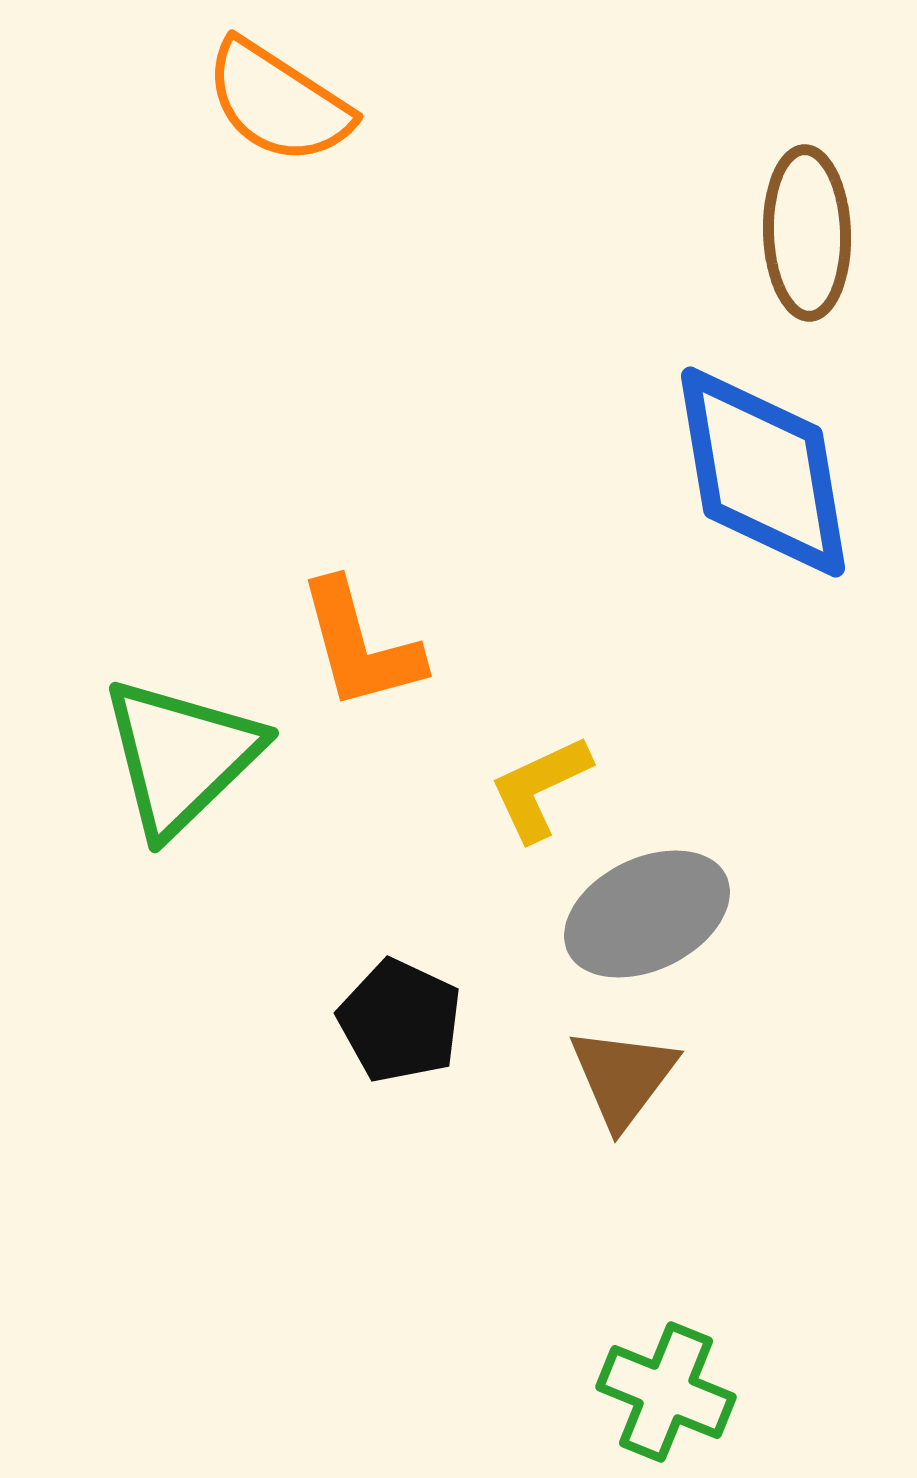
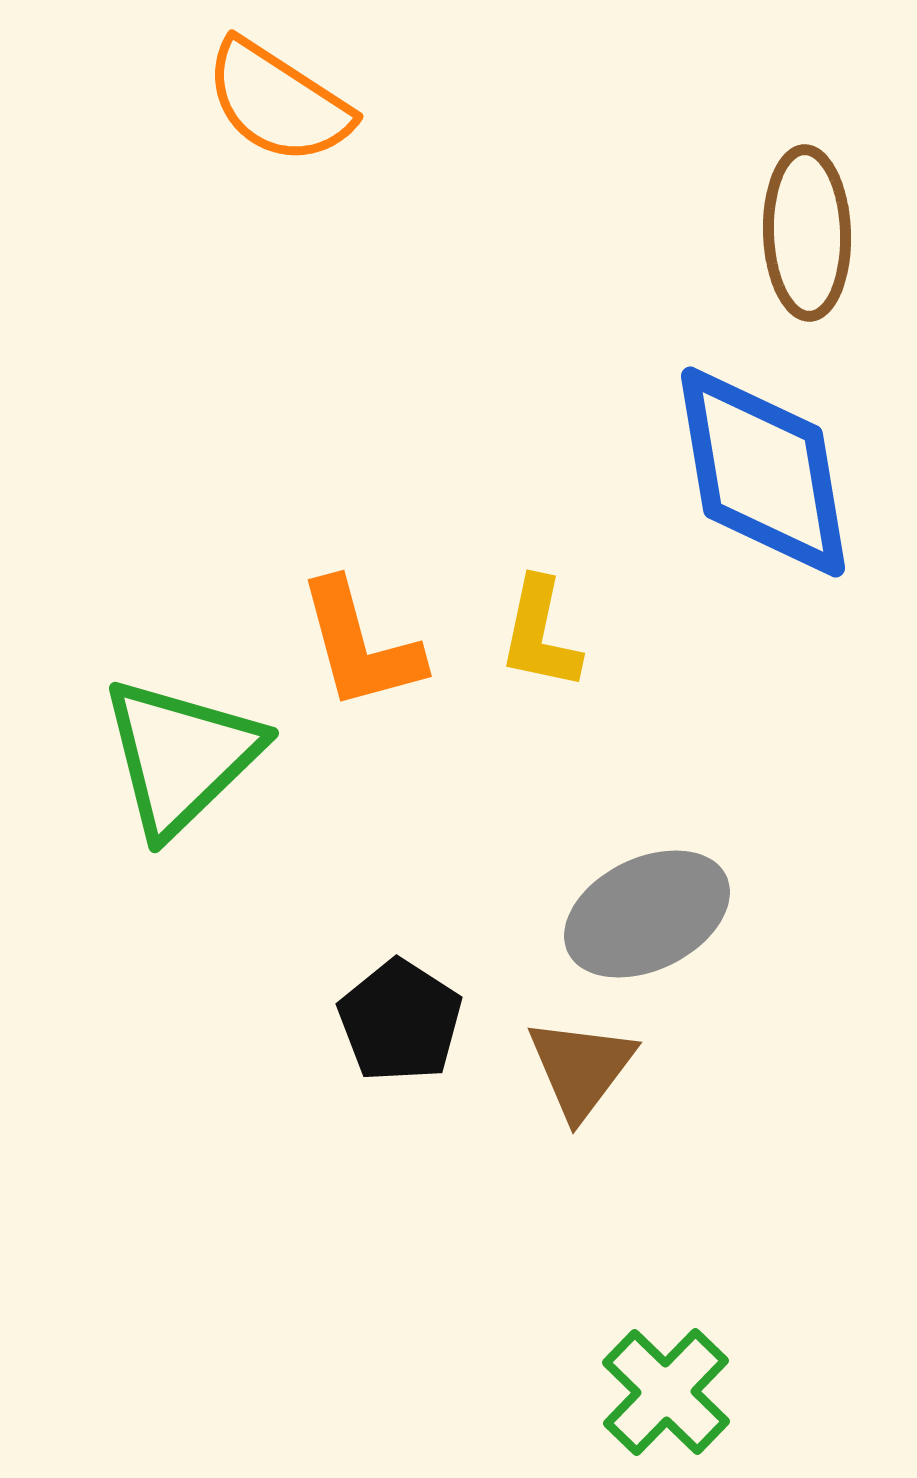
yellow L-shape: moved 154 px up; rotated 53 degrees counterclockwise
black pentagon: rotated 8 degrees clockwise
brown triangle: moved 42 px left, 9 px up
green cross: rotated 22 degrees clockwise
